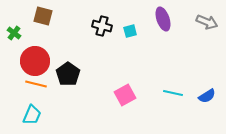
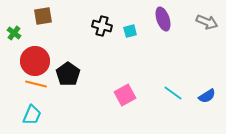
brown square: rotated 24 degrees counterclockwise
cyan line: rotated 24 degrees clockwise
